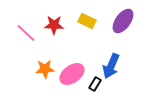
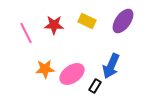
pink line: rotated 20 degrees clockwise
black rectangle: moved 2 px down
